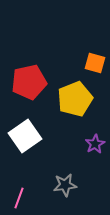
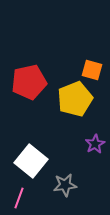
orange square: moved 3 px left, 7 px down
white square: moved 6 px right, 25 px down; rotated 16 degrees counterclockwise
